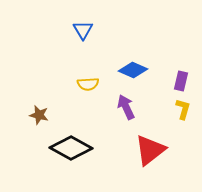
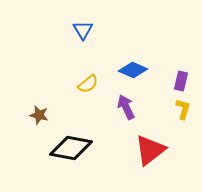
yellow semicircle: rotated 35 degrees counterclockwise
black diamond: rotated 18 degrees counterclockwise
